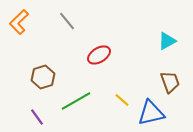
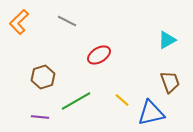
gray line: rotated 24 degrees counterclockwise
cyan triangle: moved 1 px up
purple line: moved 3 px right; rotated 48 degrees counterclockwise
